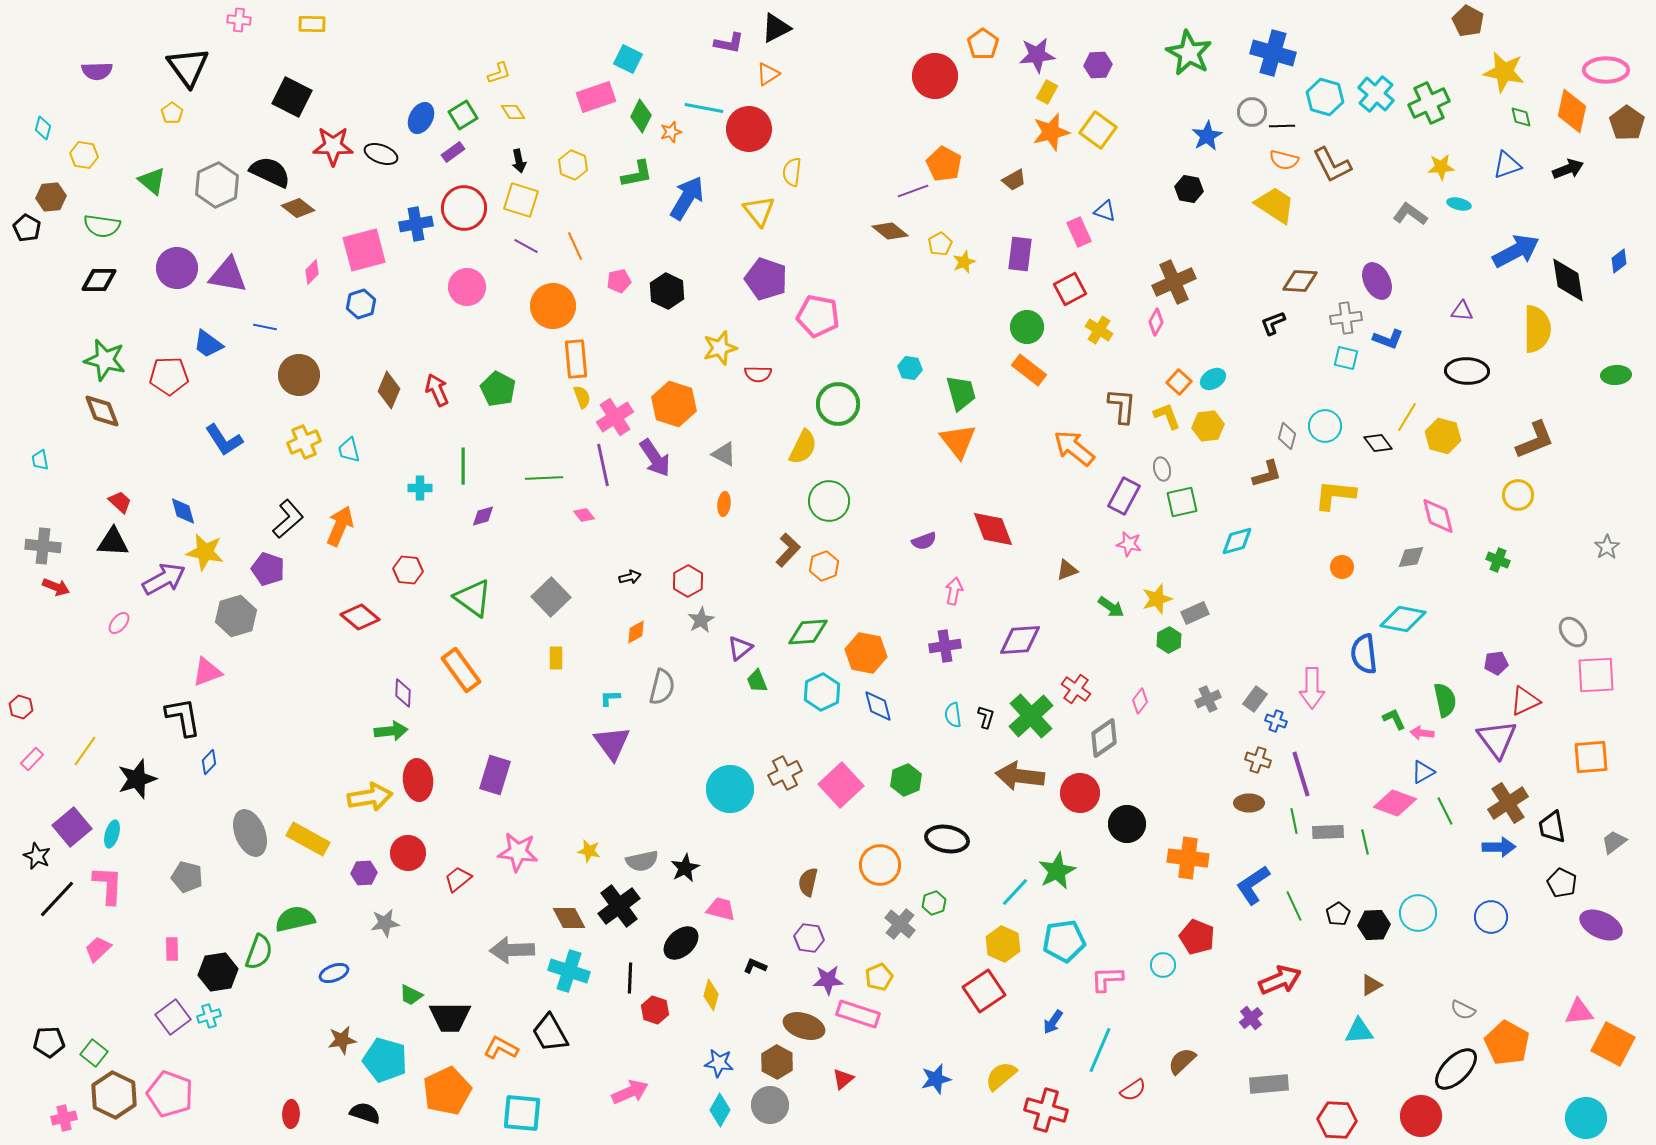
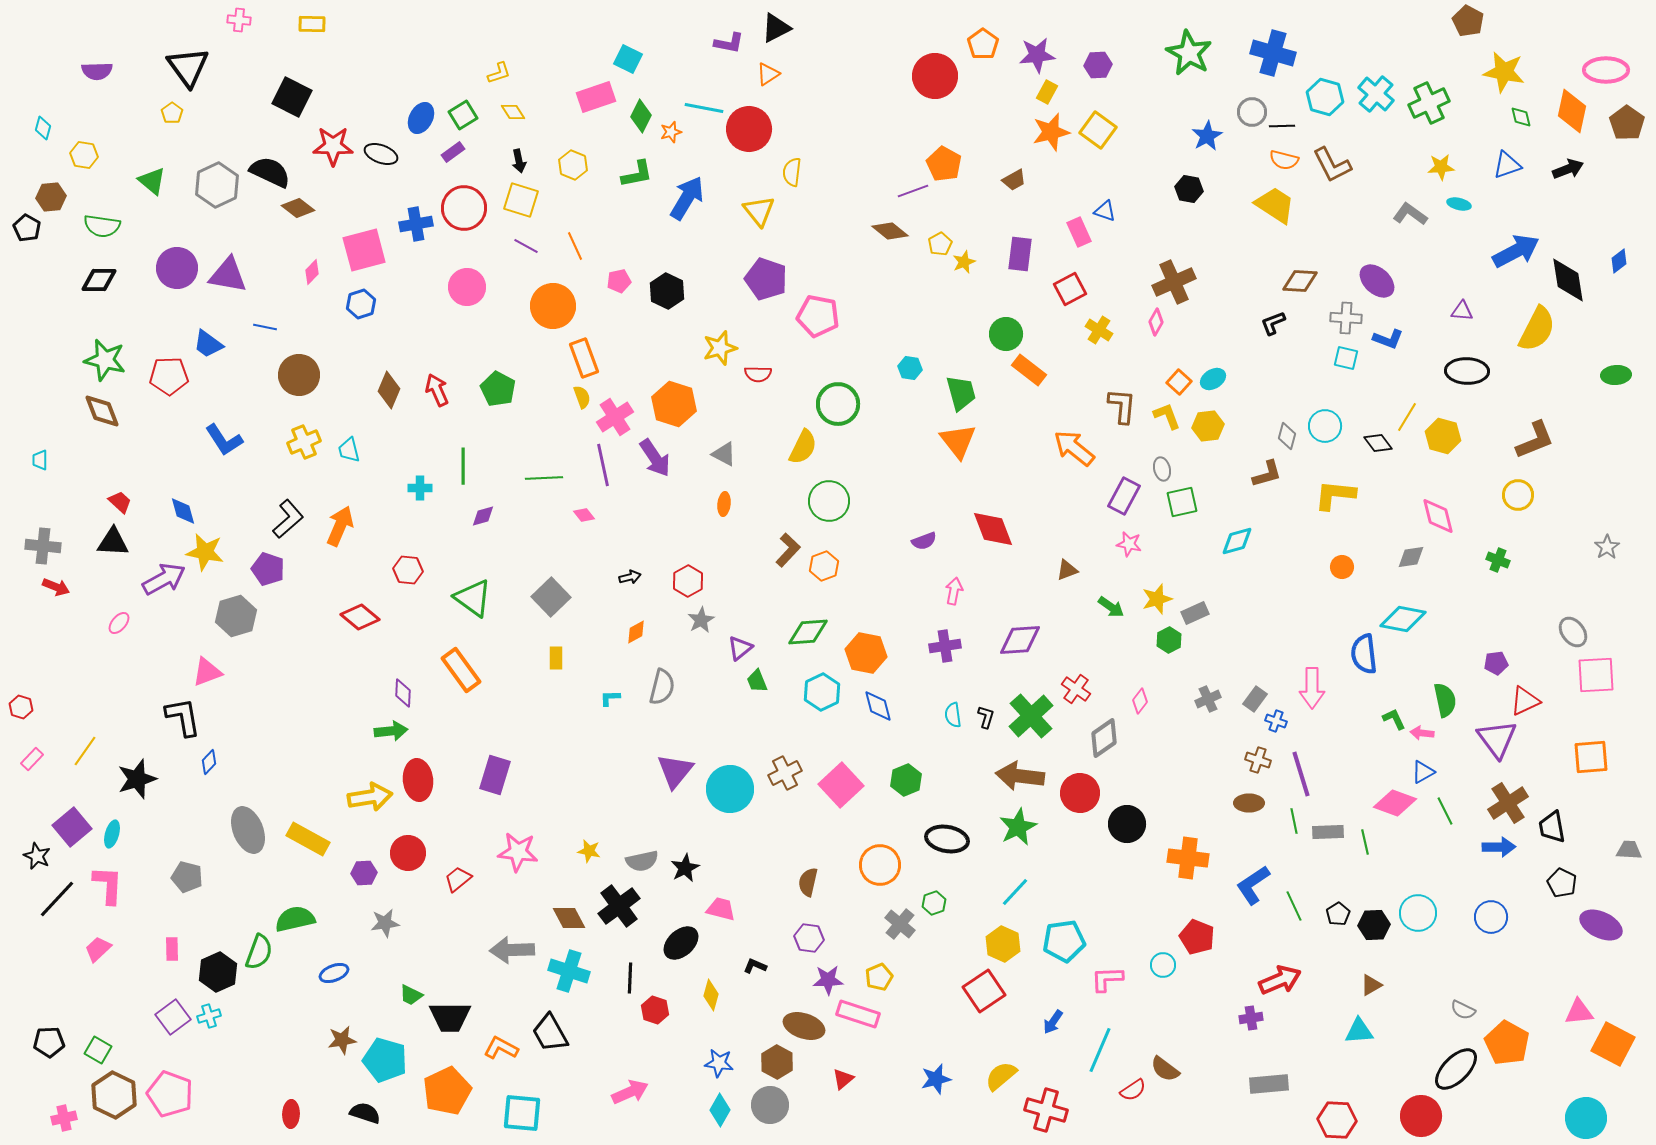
purple ellipse at (1377, 281): rotated 21 degrees counterclockwise
gray cross at (1346, 318): rotated 12 degrees clockwise
green circle at (1027, 327): moved 21 px left, 7 px down
yellow semicircle at (1537, 329): rotated 27 degrees clockwise
orange rectangle at (576, 359): moved 8 px right, 1 px up; rotated 15 degrees counterclockwise
cyan trapezoid at (40, 460): rotated 10 degrees clockwise
purple triangle at (612, 743): moved 63 px right, 28 px down; rotated 15 degrees clockwise
gray ellipse at (250, 833): moved 2 px left, 3 px up
gray trapezoid at (1614, 842): moved 15 px right, 8 px down; rotated 40 degrees clockwise
green star at (1057, 871): moved 39 px left, 44 px up
black hexagon at (218, 972): rotated 15 degrees counterclockwise
purple cross at (1251, 1018): rotated 30 degrees clockwise
green square at (94, 1053): moved 4 px right, 3 px up; rotated 8 degrees counterclockwise
brown semicircle at (1182, 1061): moved 17 px left, 8 px down; rotated 100 degrees counterclockwise
